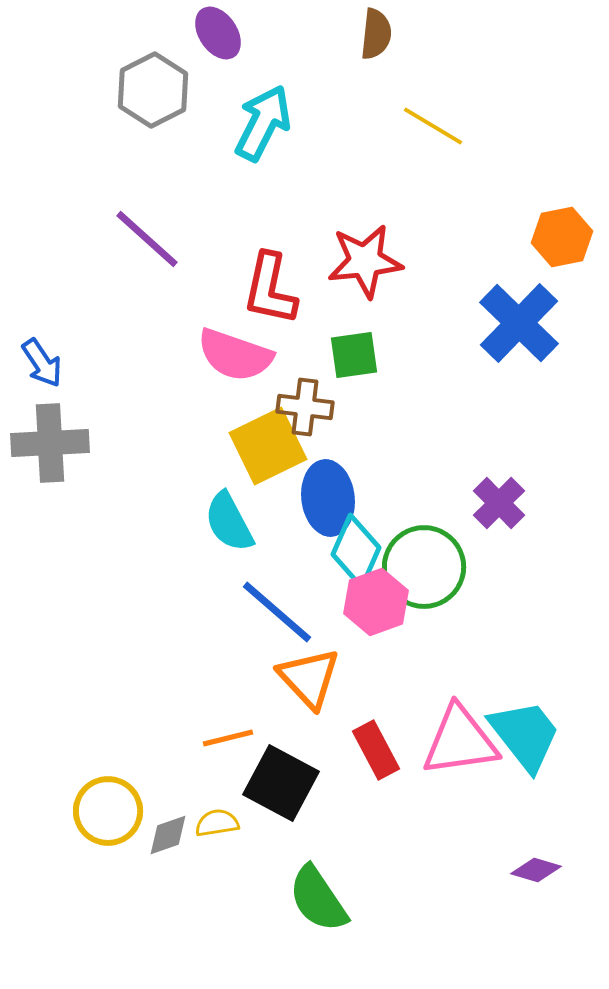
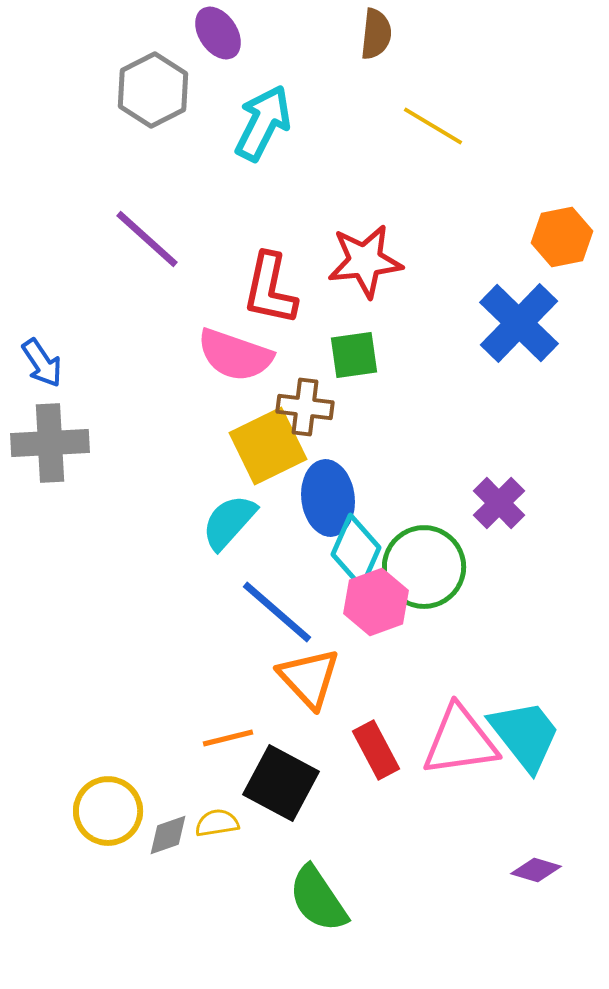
cyan semicircle: rotated 70 degrees clockwise
